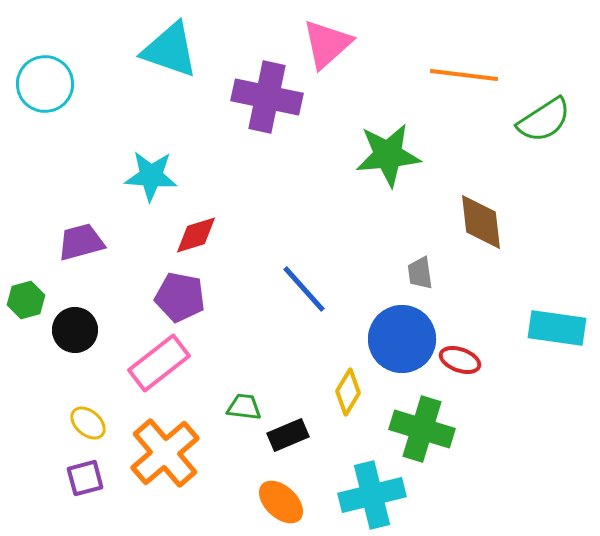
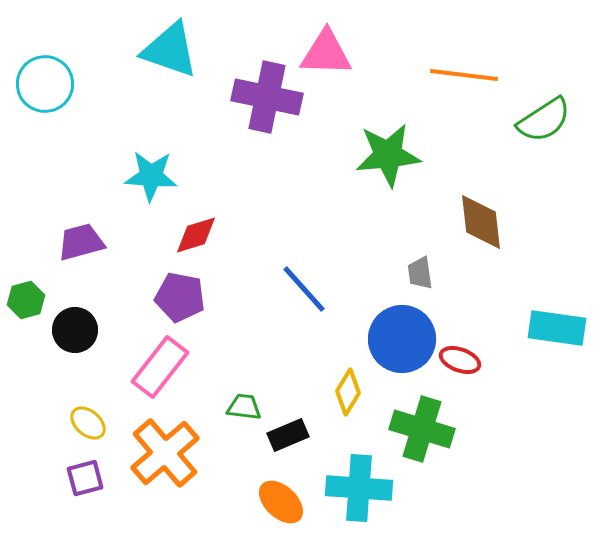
pink triangle: moved 1 px left, 9 px down; rotated 44 degrees clockwise
pink rectangle: moved 1 px right, 4 px down; rotated 14 degrees counterclockwise
cyan cross: moved 13 px left, 7 px up; rotated 18 degrees clockwise
